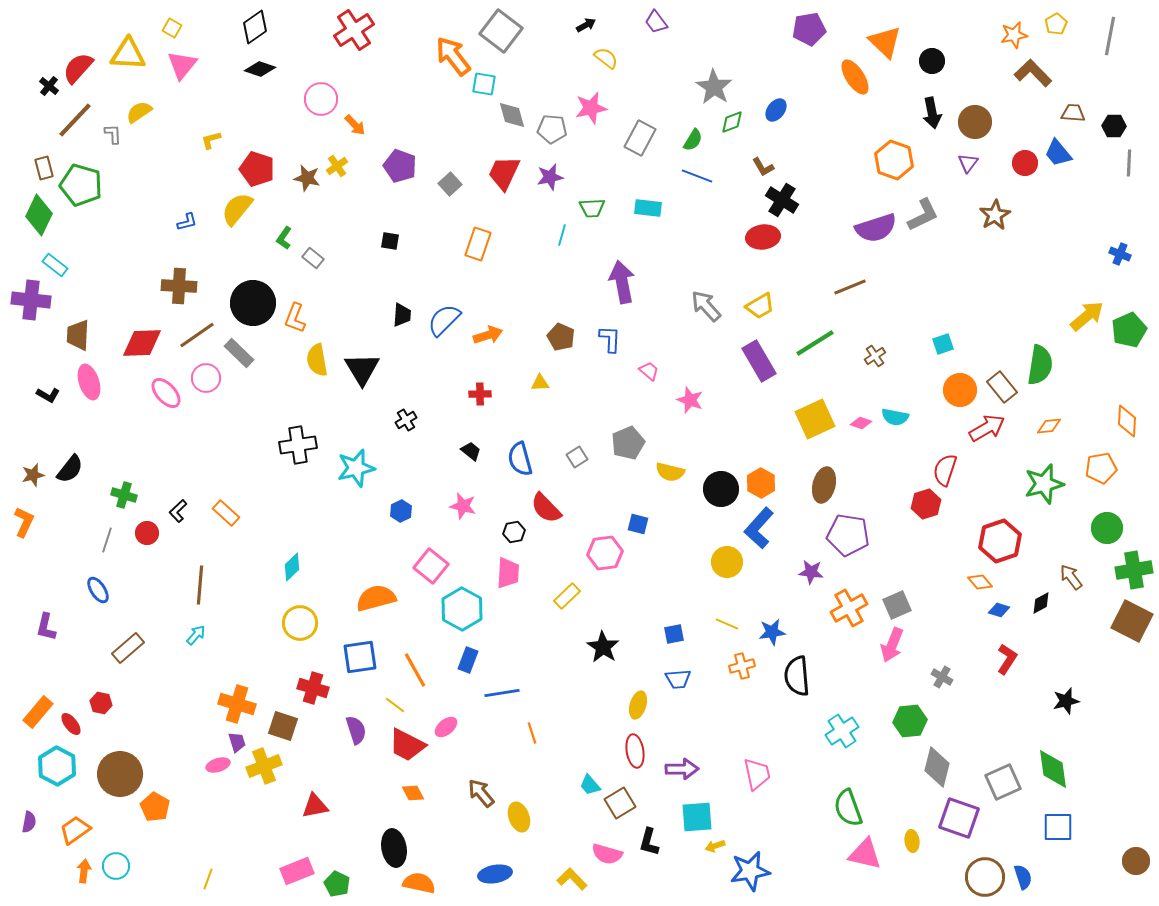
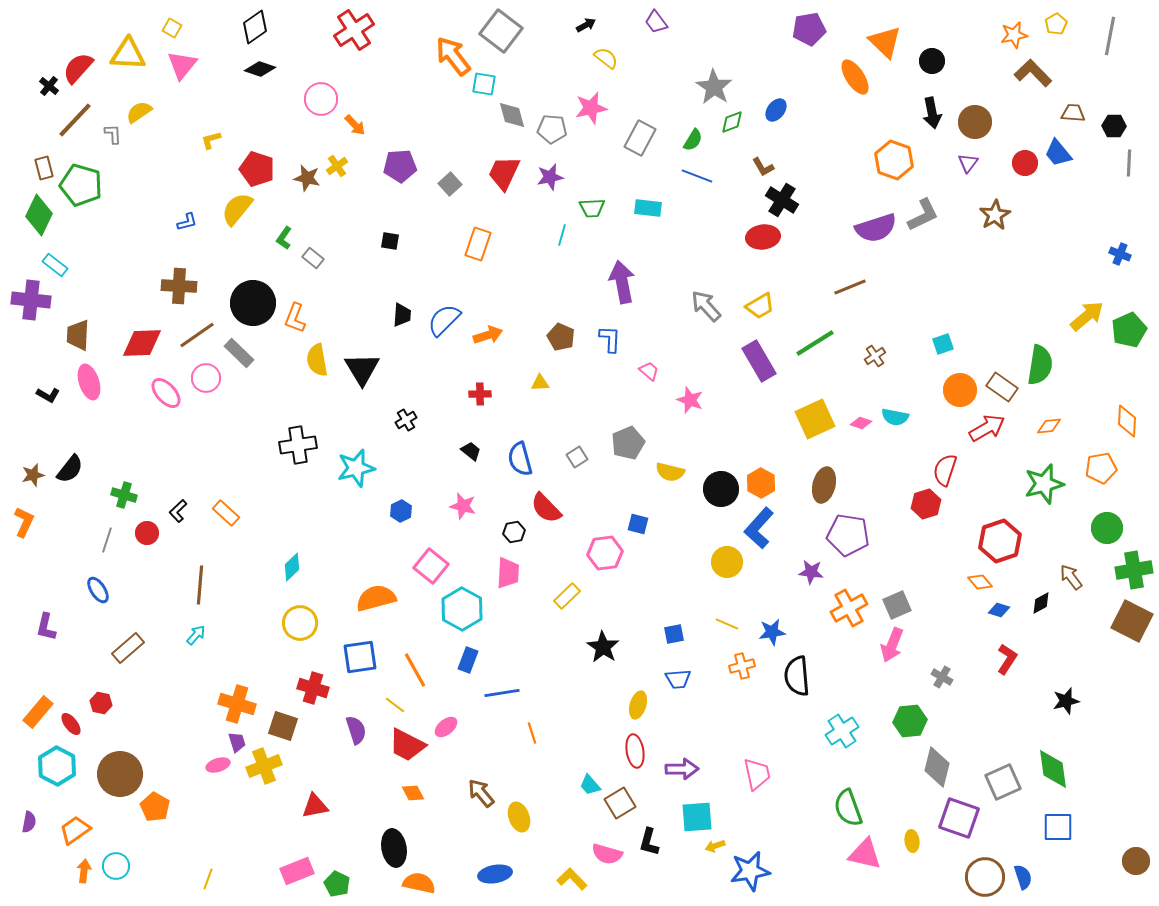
purple pentagon at (400, 166): rotated 24 degrees counterclockwise
brown rectangle at (1002, 387): rotated 16 degrees counterclockwise
